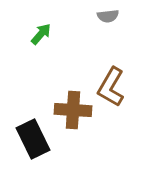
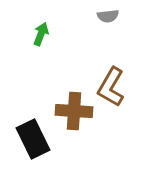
green arrow: rotated 20 degrees counterclockwise
brown cross: moved 1 px right, 1 px down
